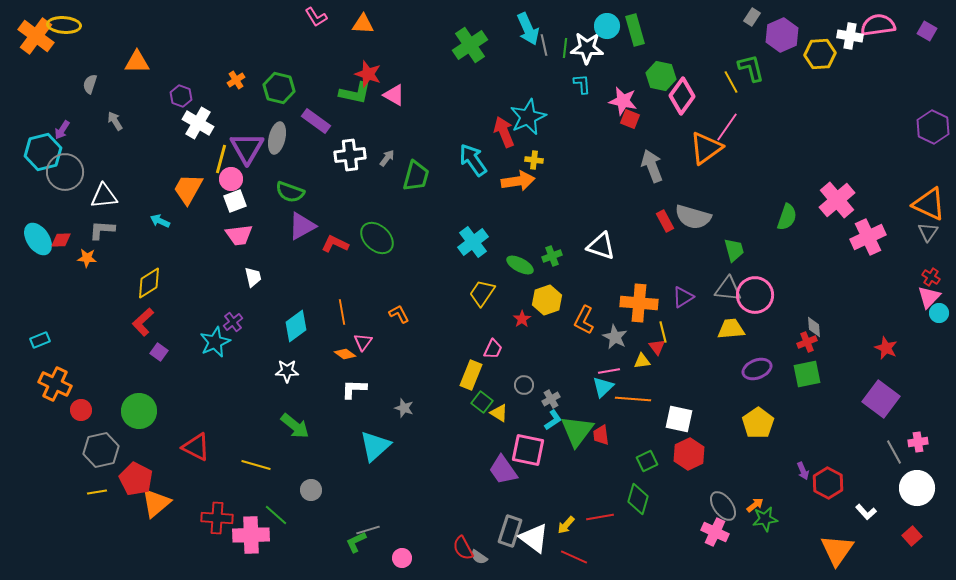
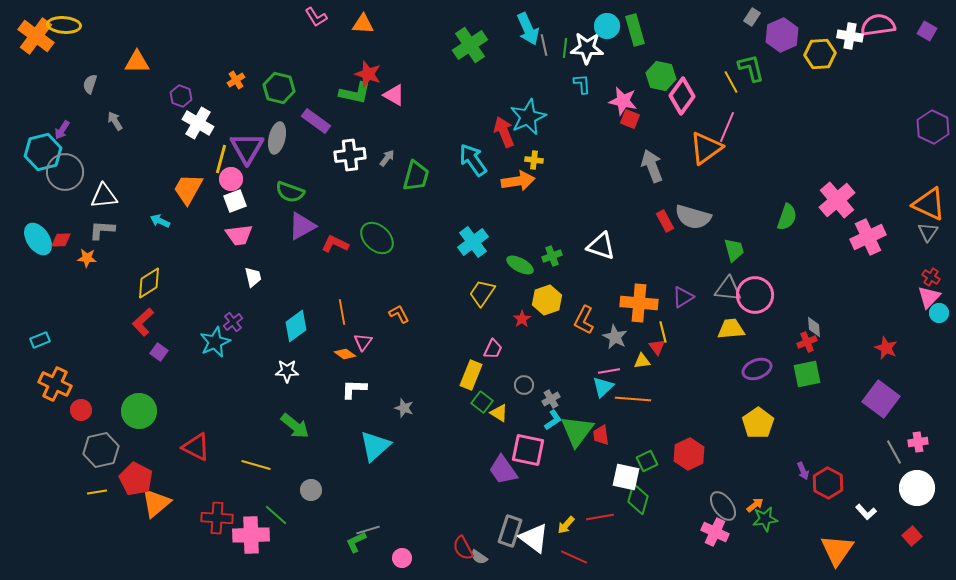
pink line at (727, 127): rotated 12 degrees counterclockwise
white square at (679, 419): moved 53 px left, 58 px down
